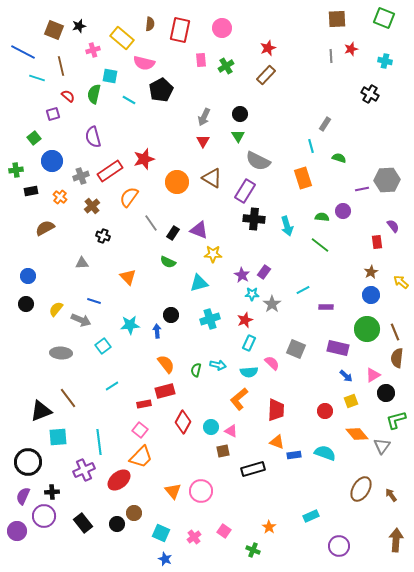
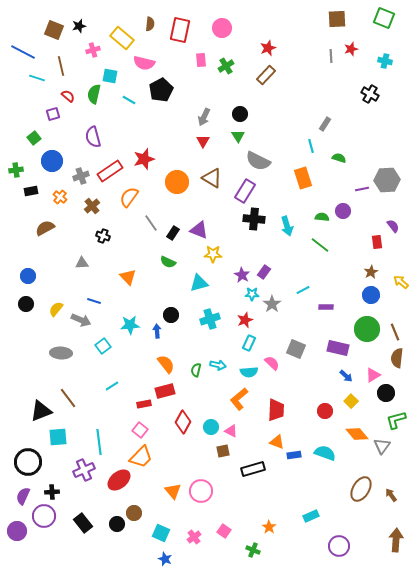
yellow square at (351, 401): rotated 24 degrees counterclockwise
